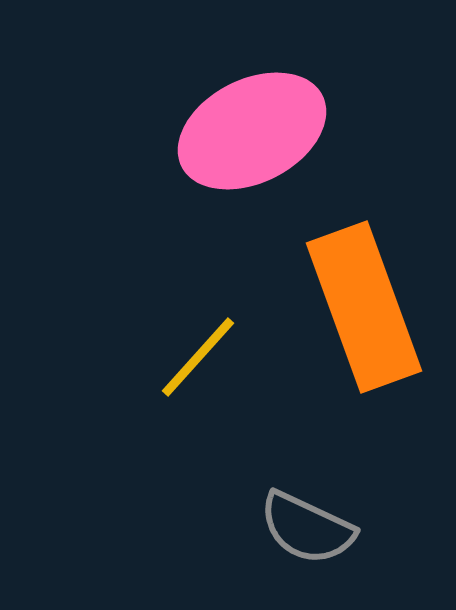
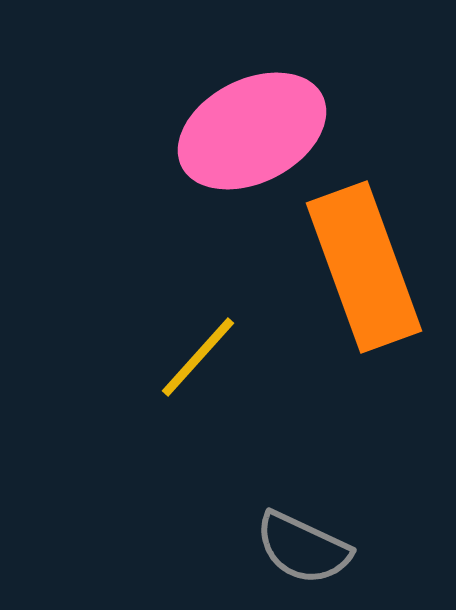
orange rectangle: moved 40 px up
gray semicircle: moved 4 px left, 20 px down
